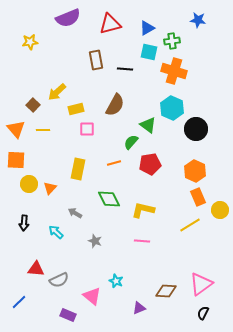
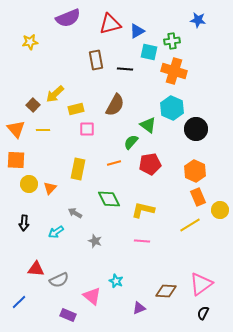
blue triangle at (147, 28): moved 10 px left, 3 px down
yellow arrow at (57, 92): moved 2 px left, 2 px down
cyan arrow at (56, 232): rotated 77 degrees counterclockwise
